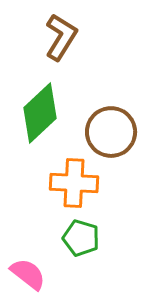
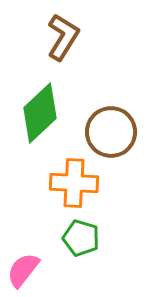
brown L-shape: moved 2 px right
pink semicircle: moved 5 px left, 4 px up; rotated 90 degrees counterclockwise
